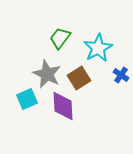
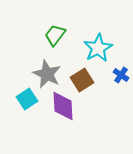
green trapezoid: moved 5 px left, 3 px up
brown square: moved 3 px right, 2 px down
cyan square: rotated 10 degrees counterclockwise
